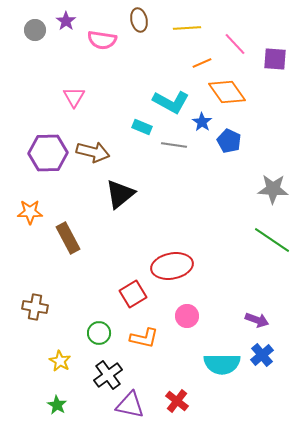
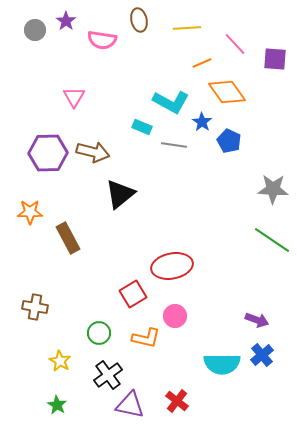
pink circle: moved 12 px left
orange L-shape: moved 2 px right
